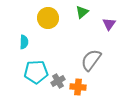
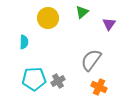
cyan pentagon: moved 2 px left, 7 px down
orange cross: moved 21 px right; rotated 21 degrees clockwise
